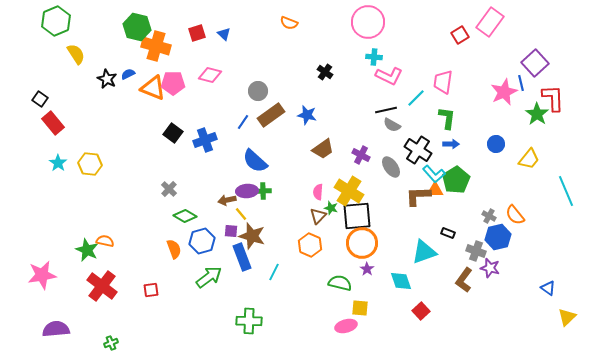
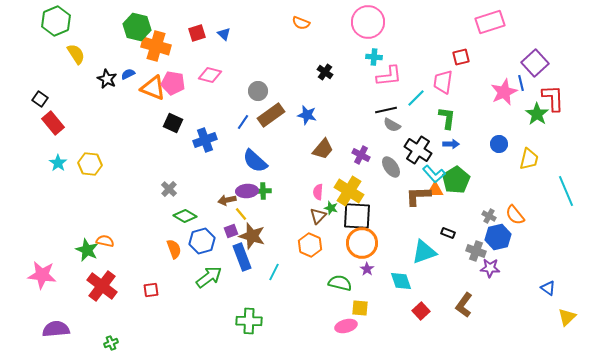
pink rectangle at (490, 22): rotated 36 degrees clockwise
orange semicircle at (289, 23): moved 12 px right
red square at (460, 35): moved 1 px right, 22 px down; rotated 18 degrees clockwise
pink L-shape at (389, 76): rotated 32 degrees counterclockwise
pink pentagon at (173, 83): rotated 10 degrees clockwise
black square at (173, 133): moved 10 px up; rotated 12 degrees counterclockwise
blue circle at (496, 144): moved 3 px right
brown trapezoid at (323, 149): rotated 15 degrees counterclockwise
yellow trapezoid at (529, 159): rotated 25 degrees counterclockwise
black square at (357, 216): rotated 8 degrees clockwise
purple square at (231, 231): rotated 24 degrees counterclockwise
purple star at (490, 268): rotated 12 degrees counterclockwise
pink star at (42, 275): rotated 16 degrees clockwise
brown L-shape at (464, 280): moved 25 px down
